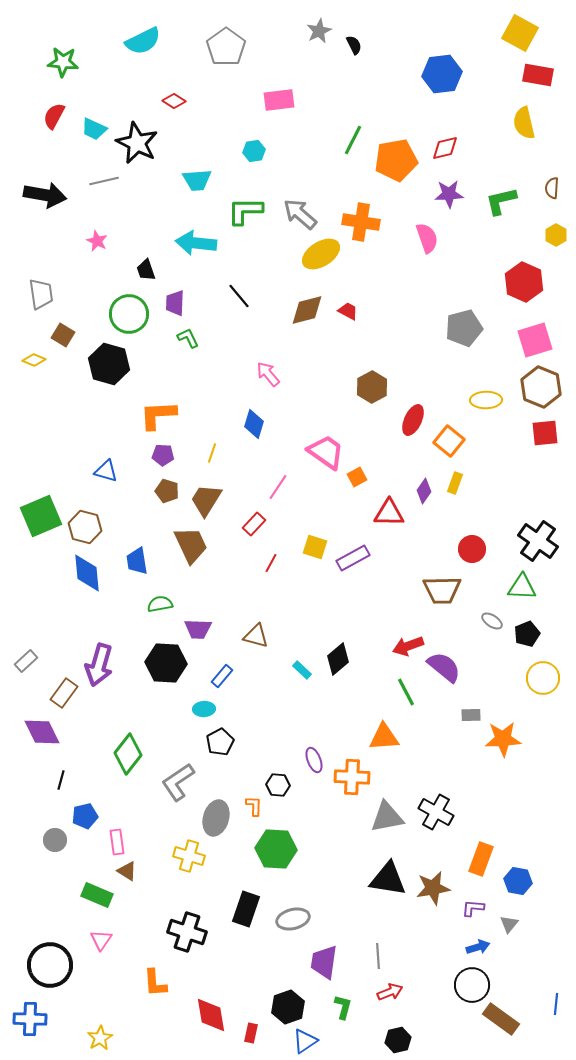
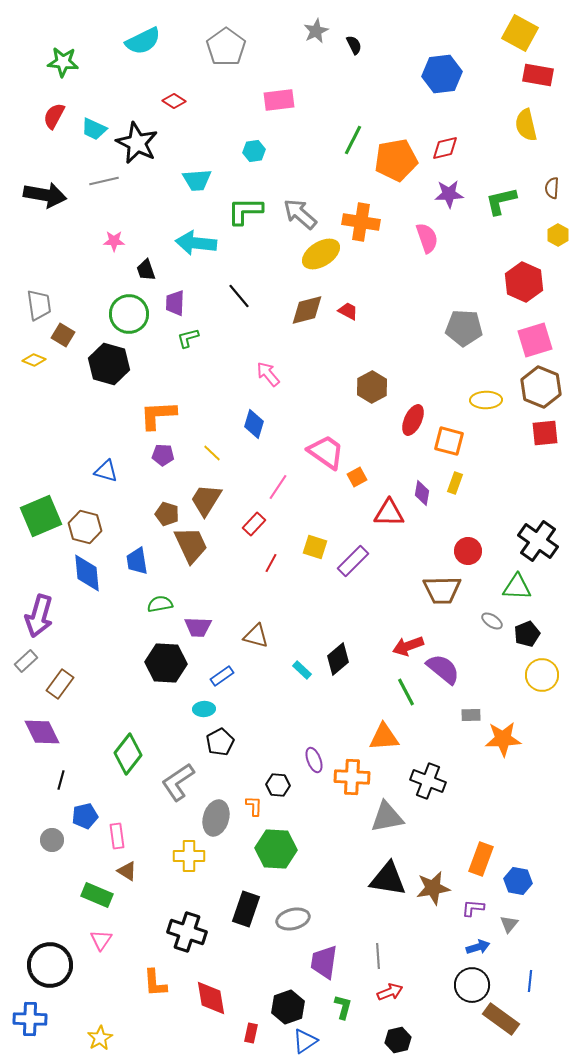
gray star at (319, 31): moved 3 px left
yellow semicircle at (524, 123): moved 2 px right, 2 px down
yellow hexagon at (556, 235): moved 2 px right
pink star at (97, 241): moved 17 px right; rotated 25 degrees counterclockwise
gray trapezoid at (41, 294): moved 2 px left, 11 px down
gray pentagon at (464, 328): rotated 18 degrees clockwise
green L-shape at (188, 338): rotated 80 degrees counterclockwise
orange square at (449, 441): rotated 24 degrees counterclockwise
yellow line at (212, 453): rotated 66 degrees counterclockwise
brown pentagon at (167, 491): moved 23 px down
purple diamond at (424, 491): moved 2 px left, 2 px down; rotated 25 degrees counterclockwise
red circle at (472, 549): moved 4 px left, 2 px down
purple rectangle at (353, 558): moved 3 px down; rotated 16 degrees counterclockwise
green triangle at (522, 587): moved 5 px left
purple trapezoid at (198, 629): moved 2 px up
purple arrow at (99, 665): moved 60 px left, 49 px up
purple semicircle at (444, 667): moved 1 px left, 2 px down
blue rectangle at (222, 676): rotated 15 degrees clockwise
yellow circle at (543, 678): moved 1 px left, 3 px up
brown rectangle at (64, 693): moved 4 px left, 9 px up
black cross at (436, 812): moved 8 px left, 31 px up; rotated 8 degrees counterclockwise
gray circle at (55, 840): moved 3 px left
pink rectangle at (117, 842): moved 6 px up
yellow cross at (189, 856): rotated 16 degrees counterclockwise
blue line at (556, 1004): moved 26 px left, 23 px up
red diamond at (211, 1015): moved 17 px up
